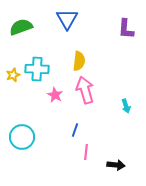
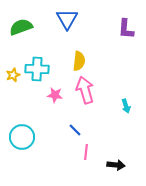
pink star: rotated 21 degrees counterclockwise
blue line: rotated 64 degrees counterclockwise
